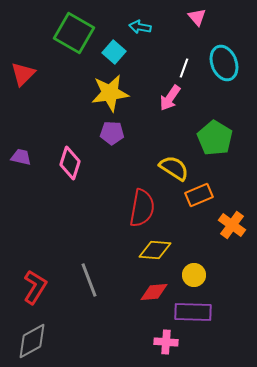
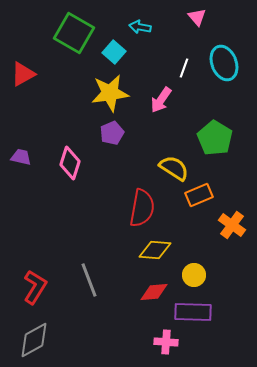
red triangle: rotated 16 degrees clockwise
pink arrow: moved 9 px left, 2 px down
purple pentagon: rotated 25 degrees counterclockwise
gray diamond: moved 2 px right, 1 px up
